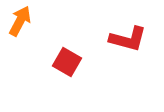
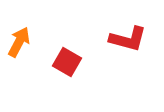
orange arrow: moved 1 px left, 21 px down
